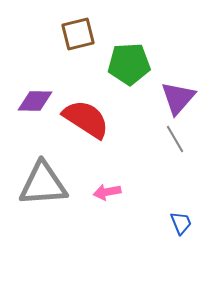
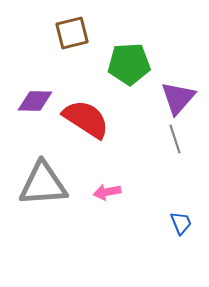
brown square: moved 6 px left, 1 px up
gray line: rotated 12 degrees clockwise
